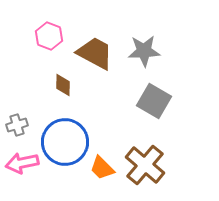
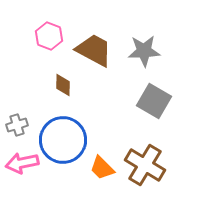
brown trapezoid: moved 1 px left, 3 px up
blue circle: moved 2 px left, 2 px up
brown cross: rotated 9 degrees counterclockwise
